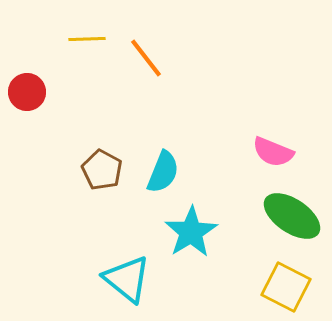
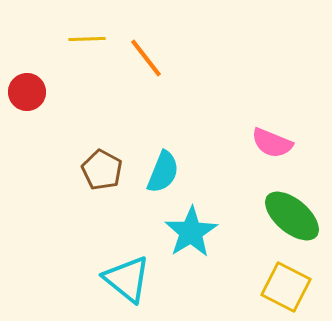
pink semicircle: moved 1 px left, 9 px up
green ellipse: rotated 6 degrees clockwise
